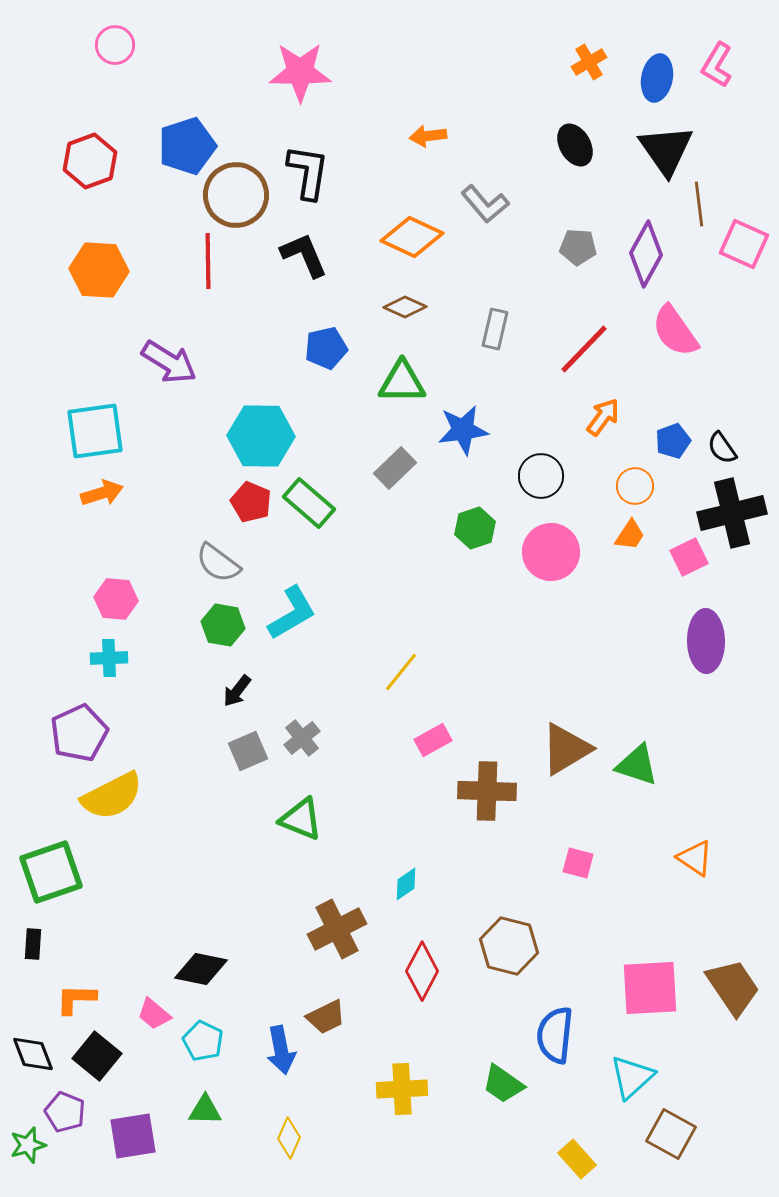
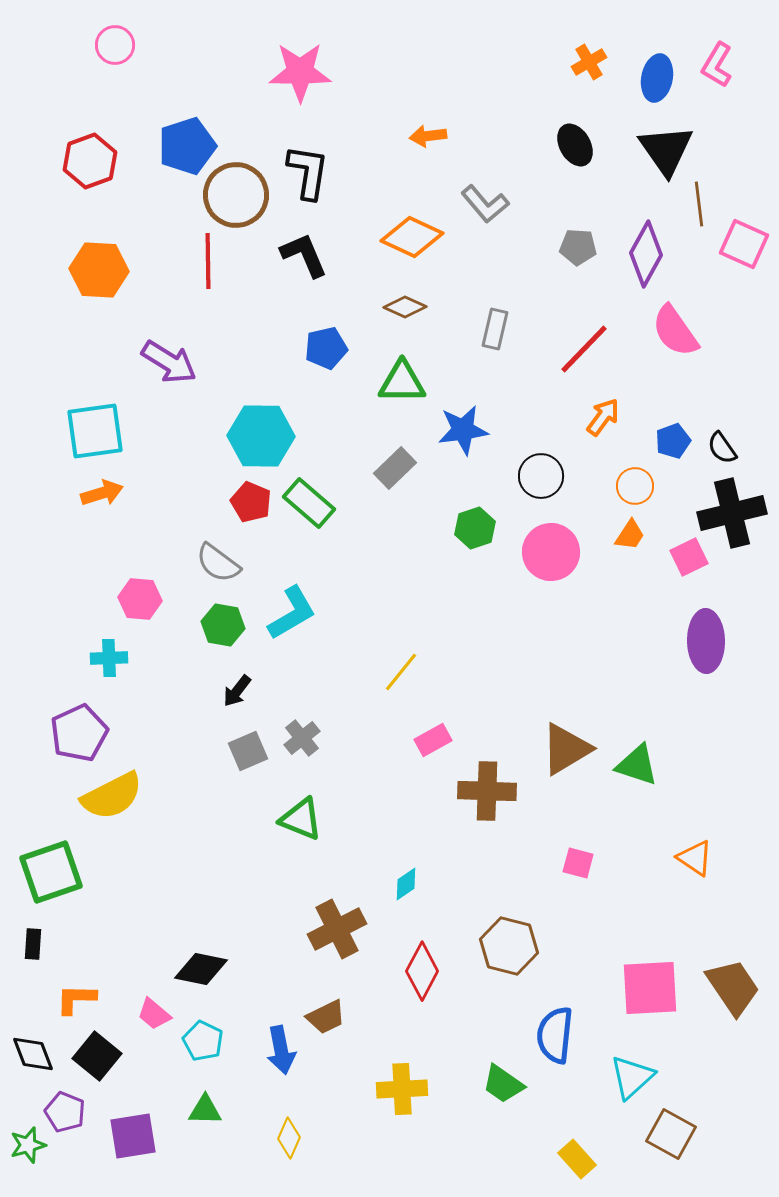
pink hexagon at (116, 599): moved 24 px right
